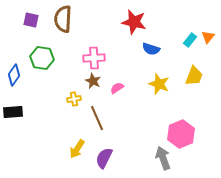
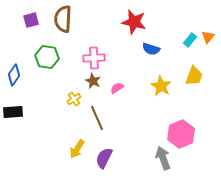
purple square: rotated 28 degrees counterclockwise
green hexagon: moved 5 px right, 1 px up
yellow star: moved 2 px right, 2 px down; rotated 10 degrees clockwise
yellow cross: rotated 24 degrees counterclockwise
